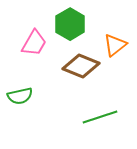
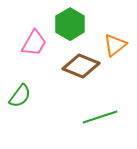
green semicircle: rotated 40 degrees counterclockwise
